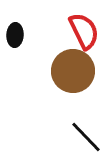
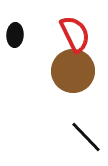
red semicircle: moved 9 px left, 3 px down
